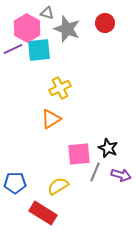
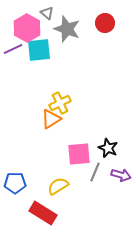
gray triangle: rotated 24 degrees clockwise
yellow cross: moved 15 px down
